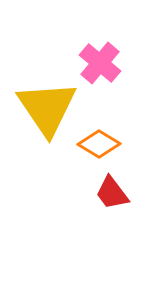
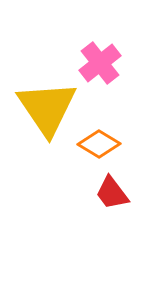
pink cross: rotated 12 degrees clockwise
